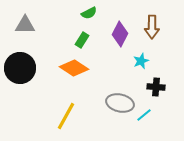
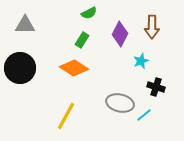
black cross: rotated 12 degrees clockwise
